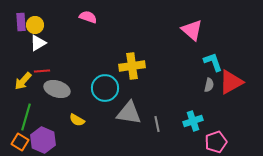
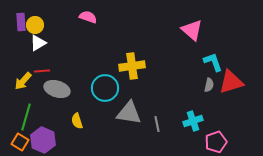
red triangle: rotated 12 degrees clockwise
yellow semicircle: moved 1 px down; rotated 42 degrees clockwise
